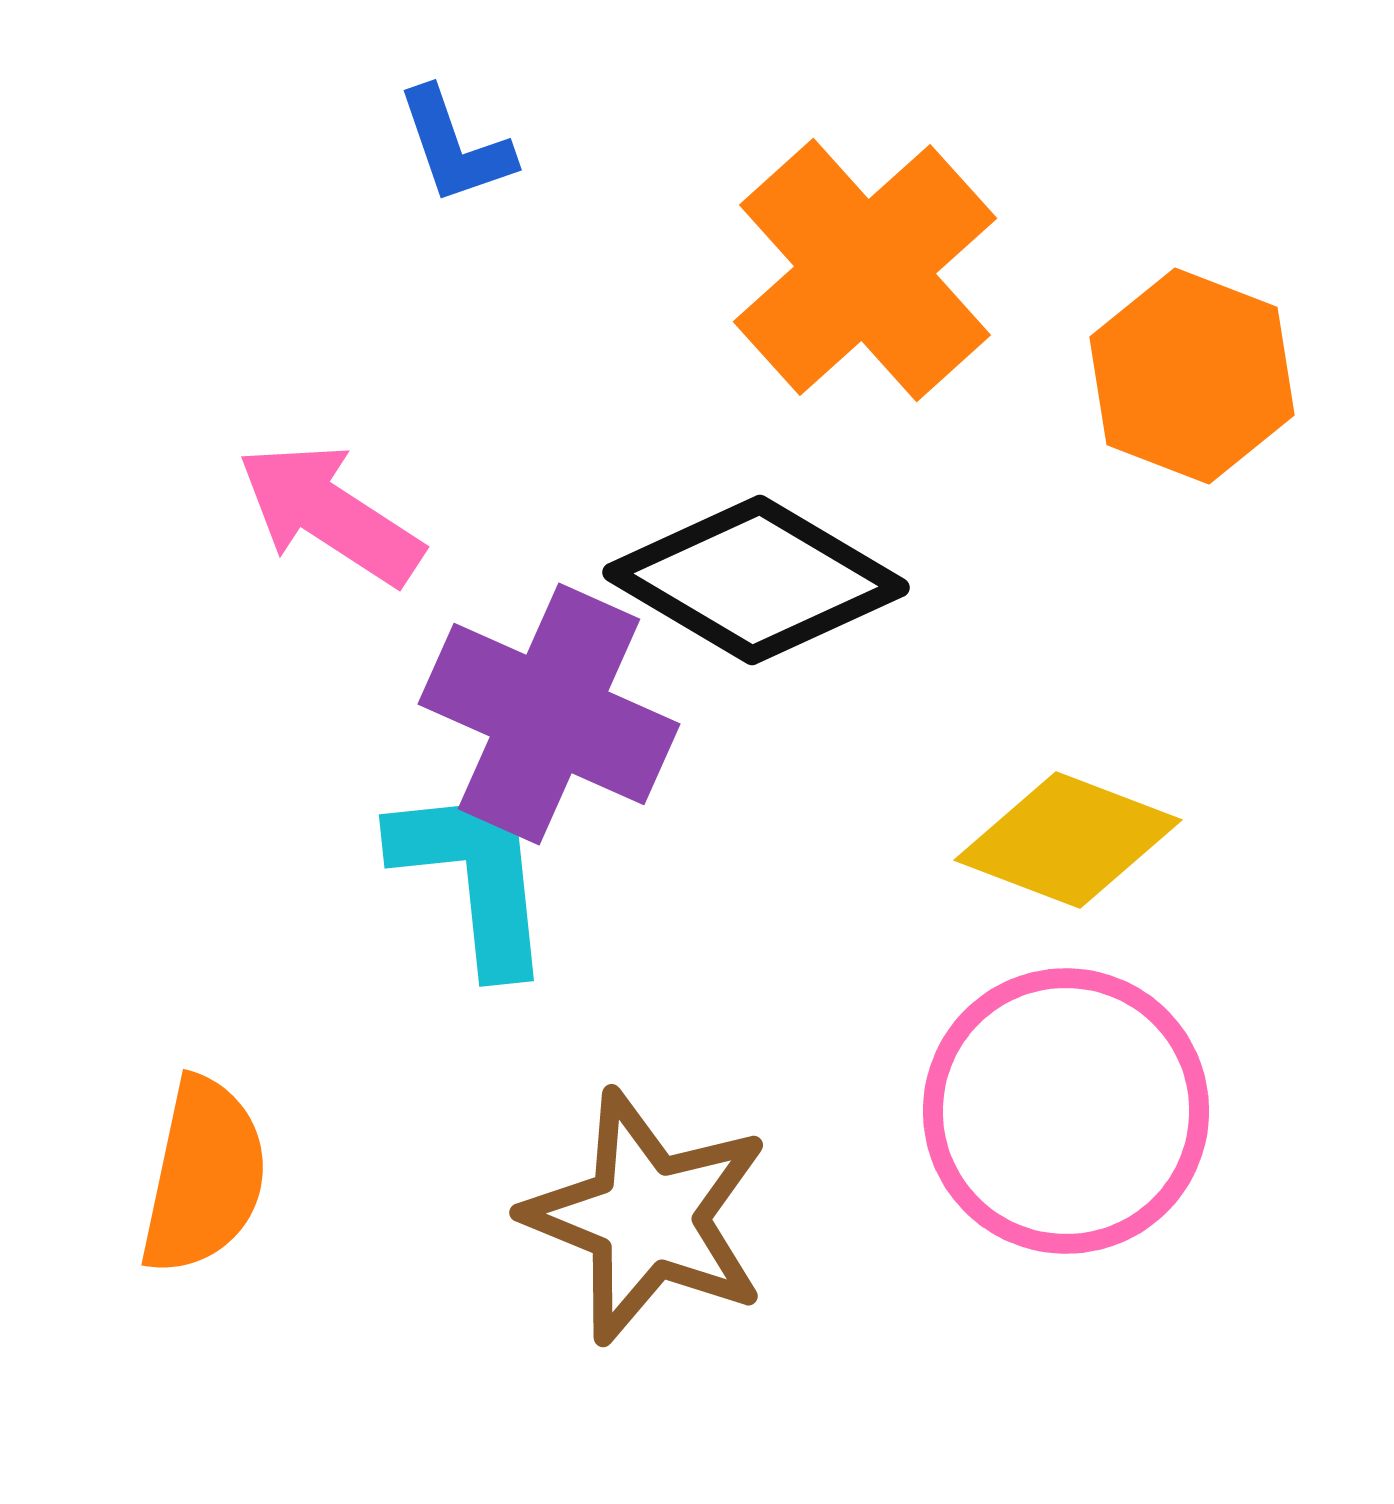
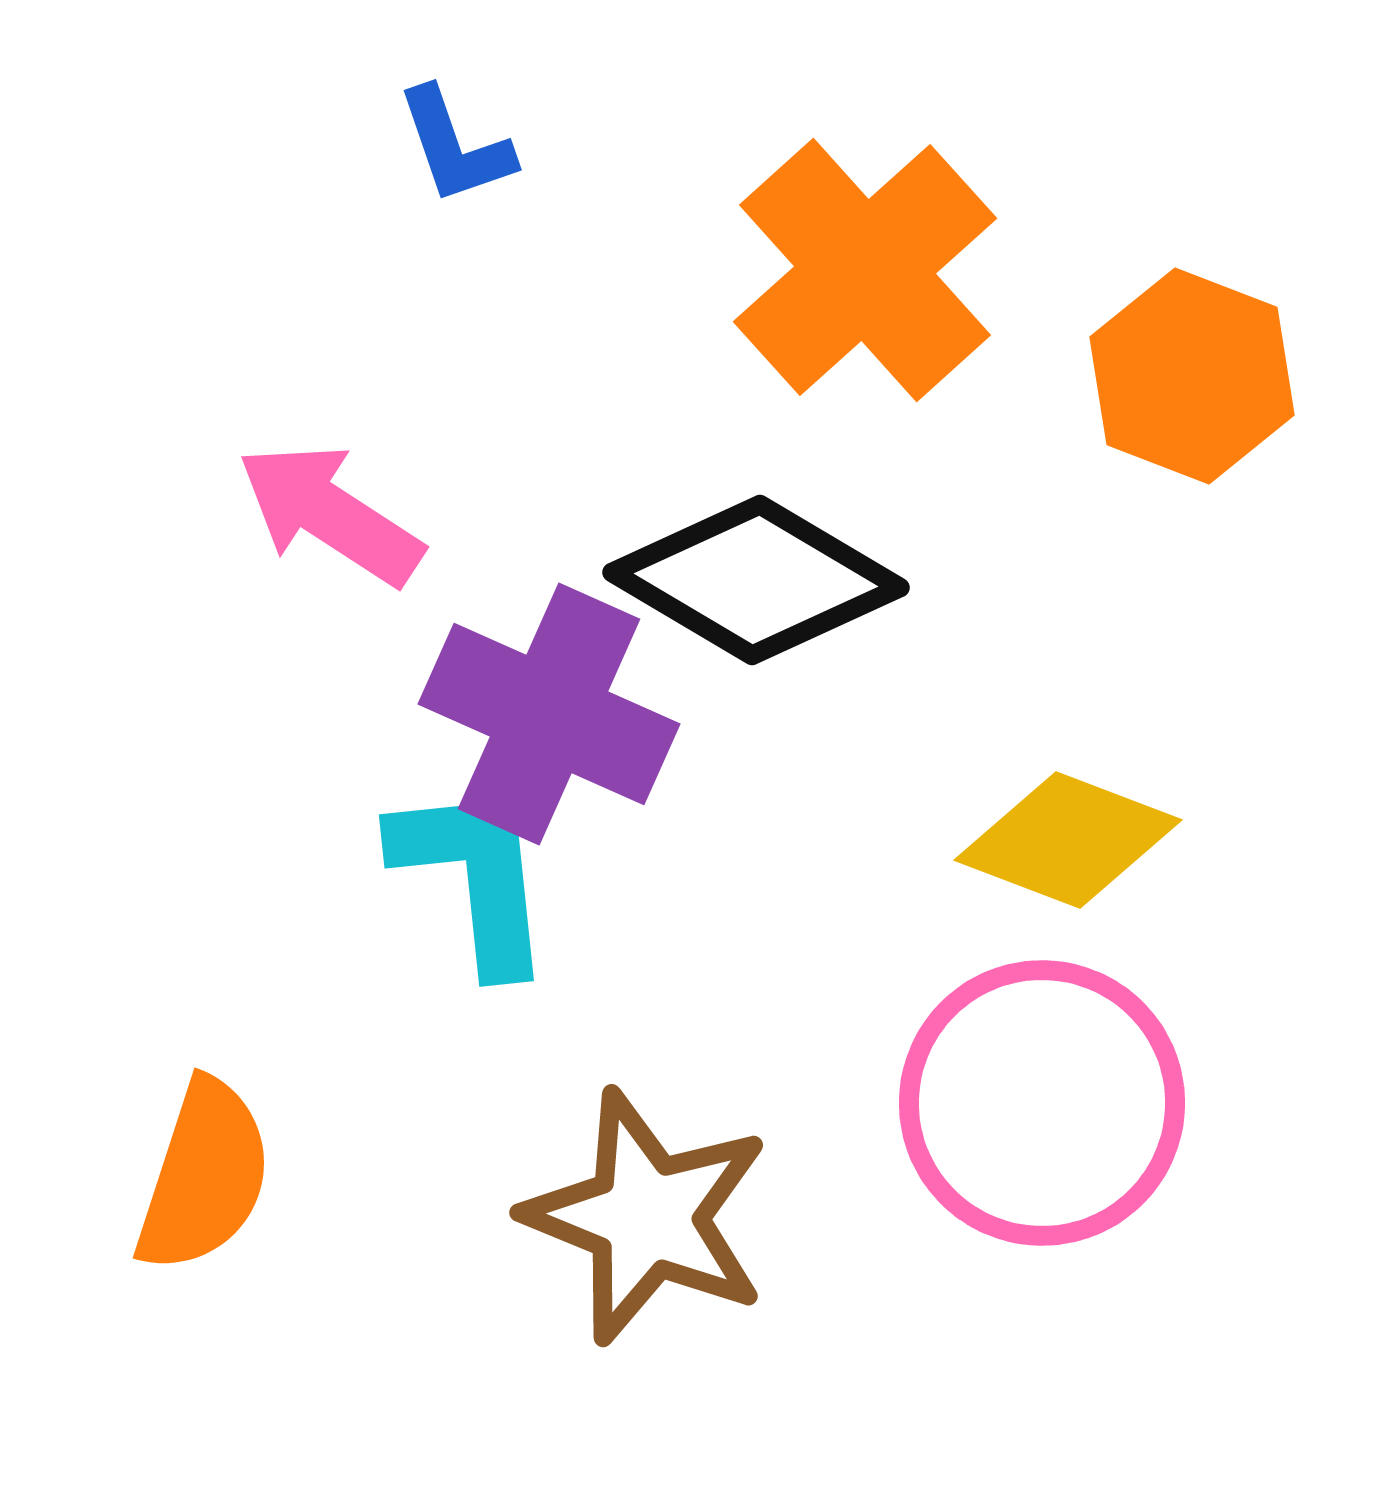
pink circle: moved 24 px left, 8 px up
orange semicircle: rotated 6 degrees clockwise
